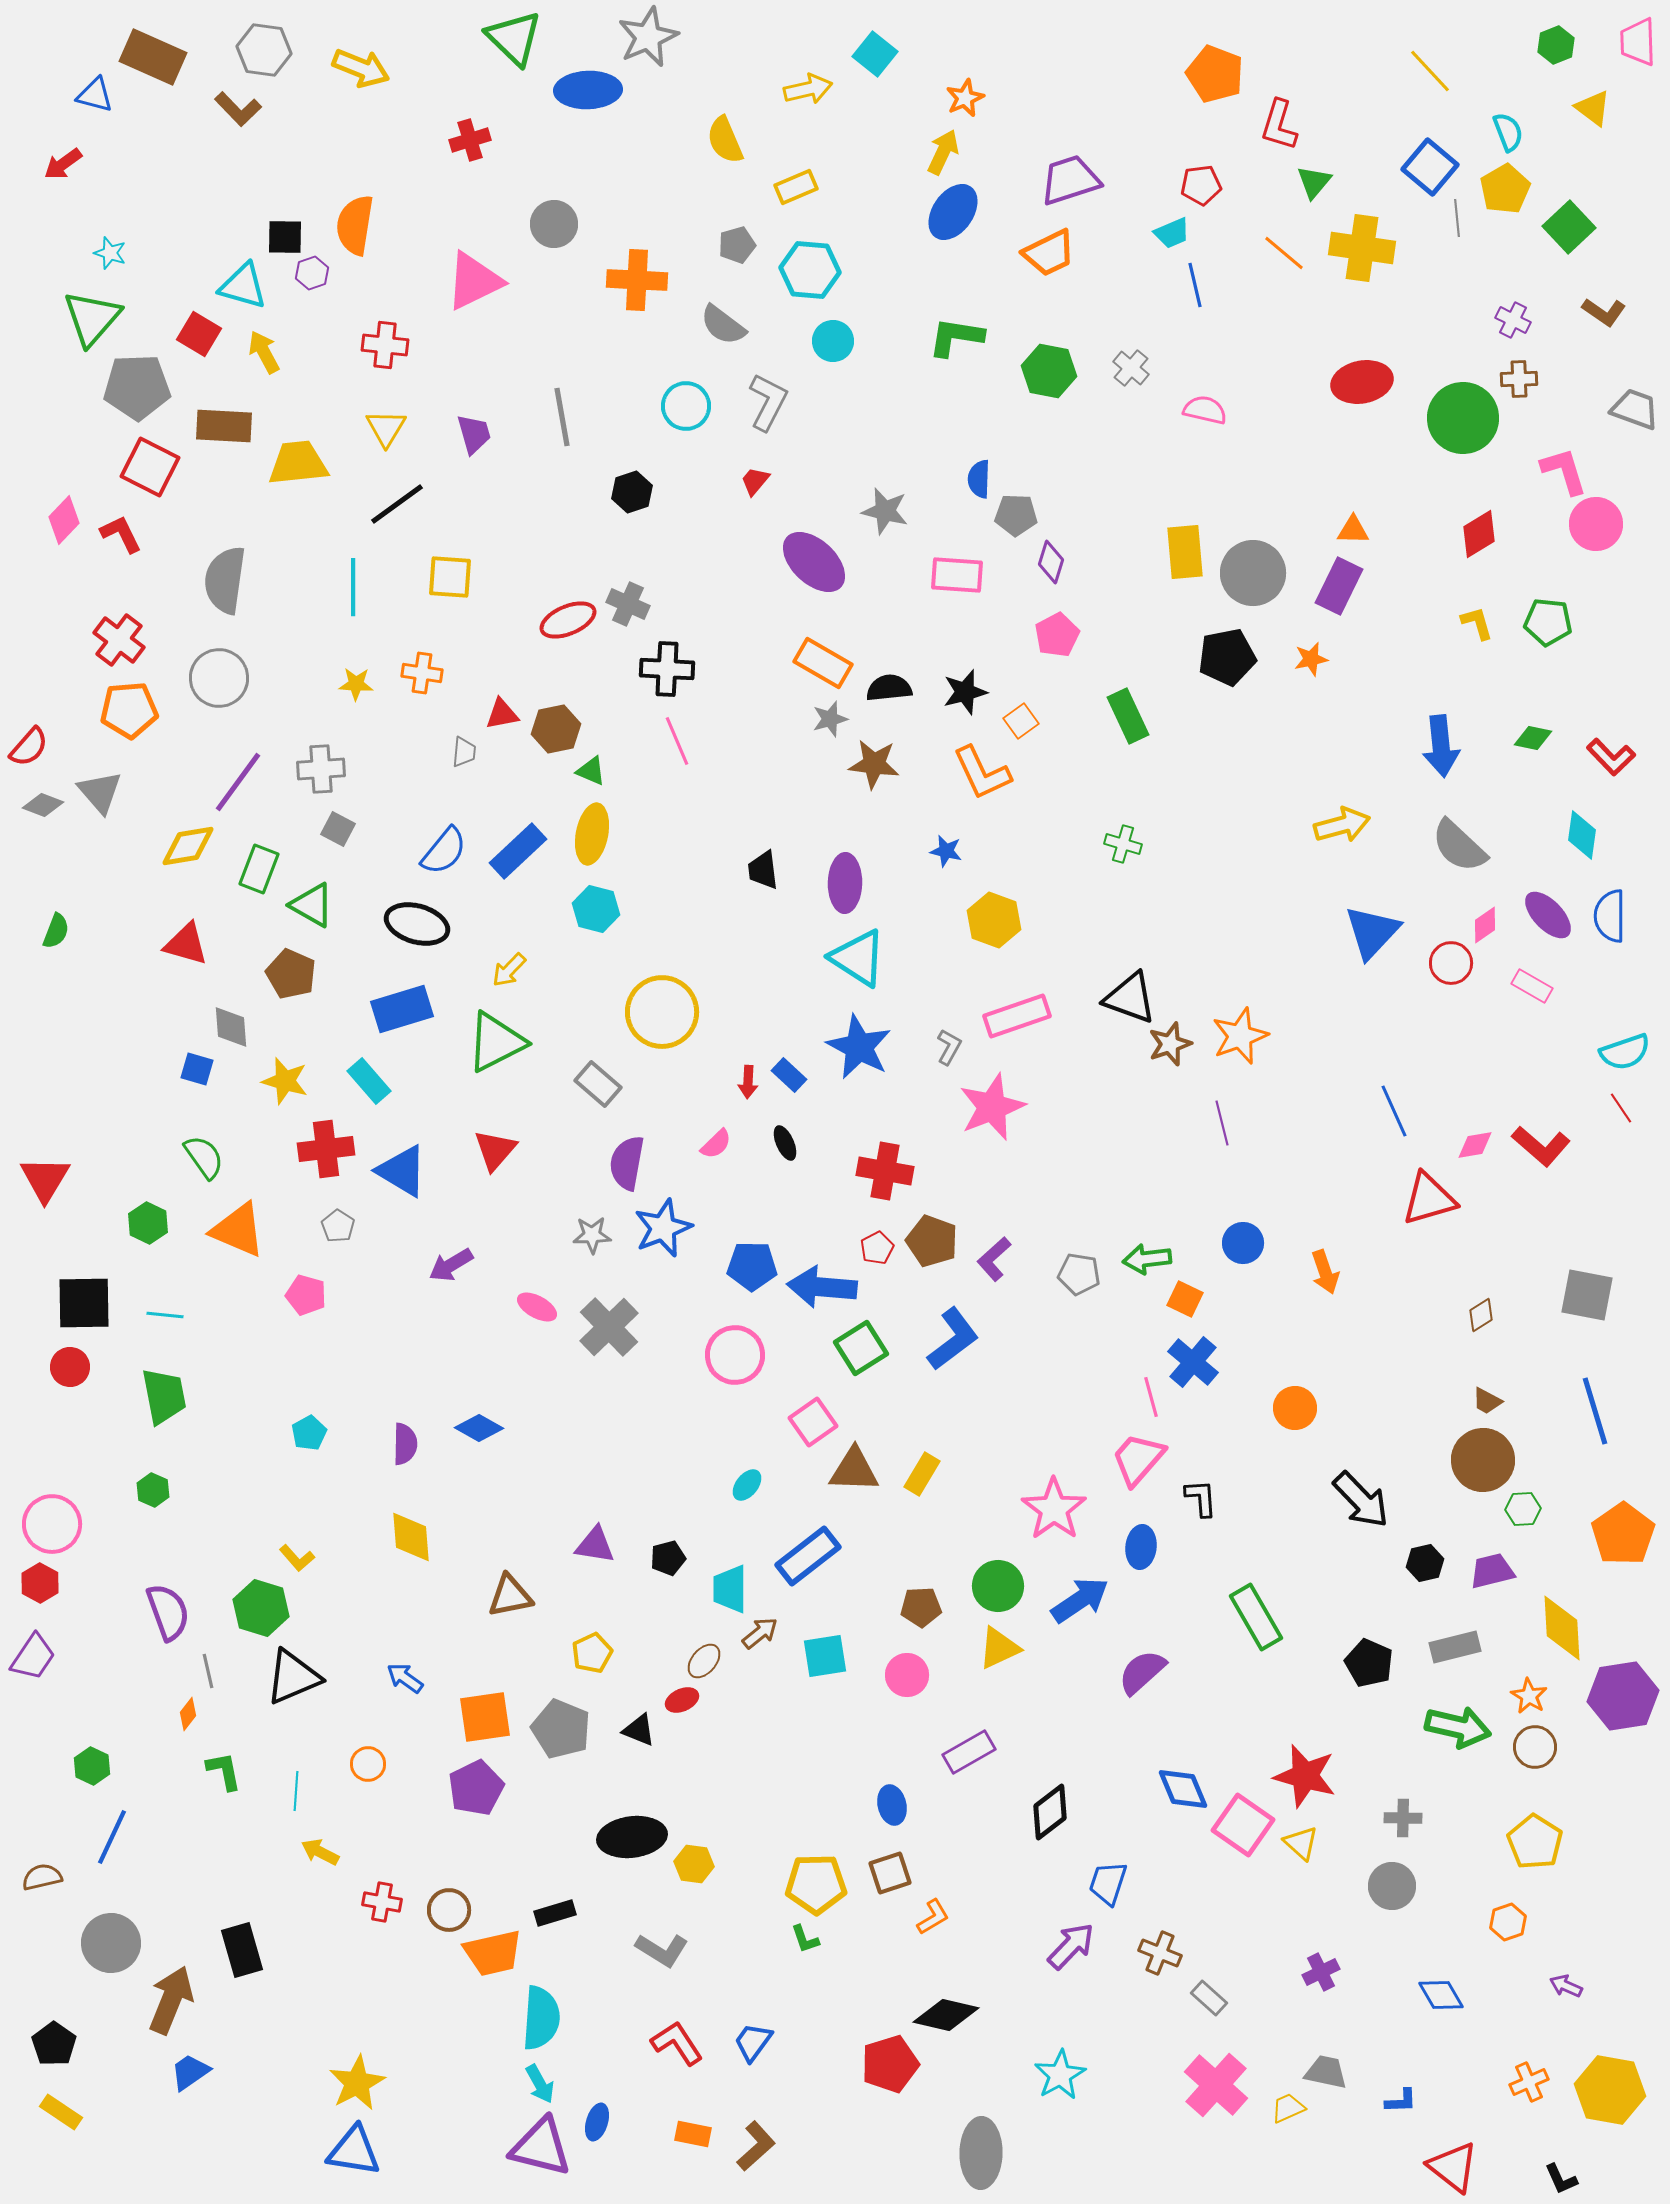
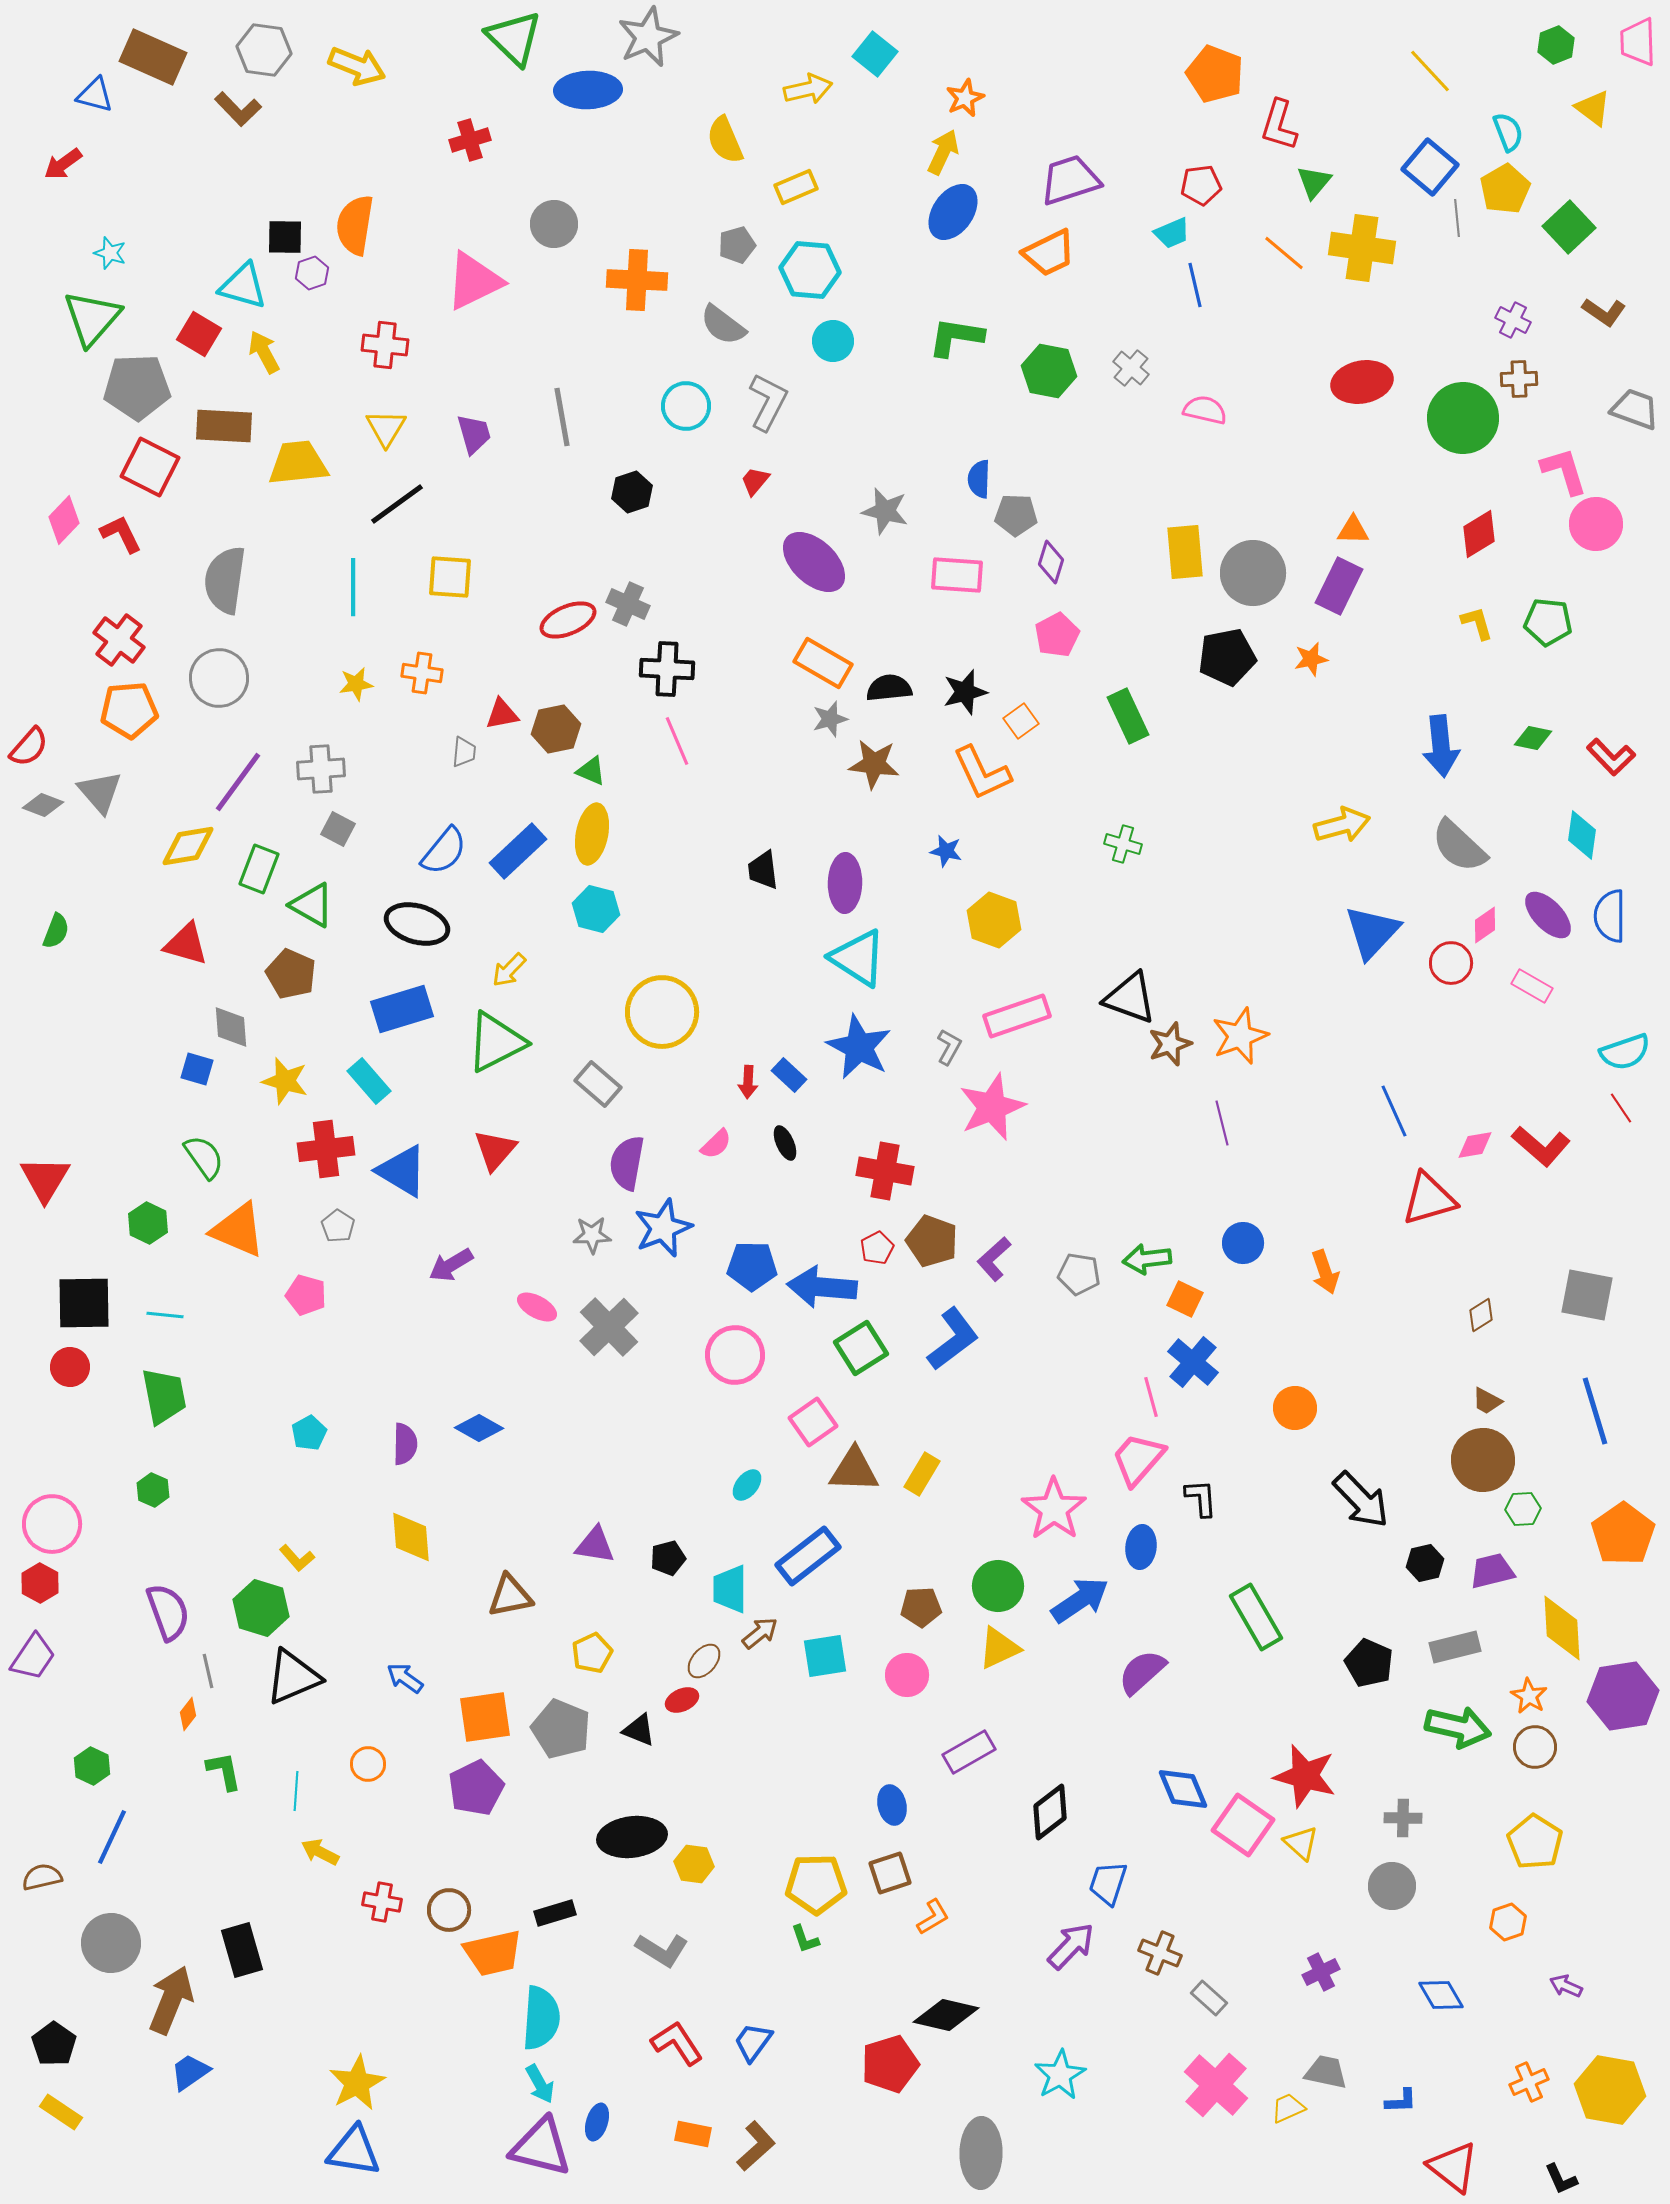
yellow arrow at (361, 68): moved 4 px left, 2 px up
yellow star at (356, 684): rotated 12 degrees counterclockwise
